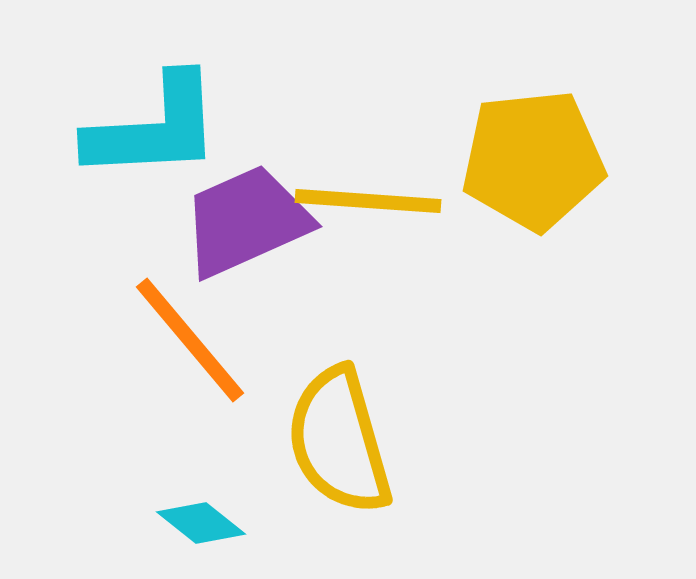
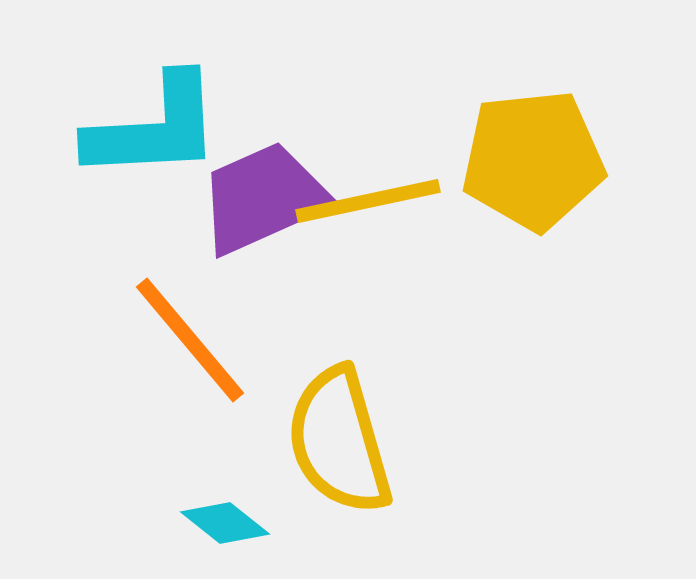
yellow line: rotated 16 degrees counterclockwise
purple trapezoid: moved 17 px right, 23 px up
cyan diamond: moved 24 px right
